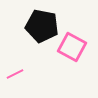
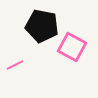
pink line: moved 9 px up
